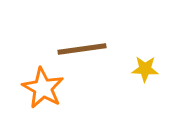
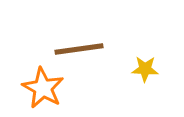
brown line: moved 3 px left
